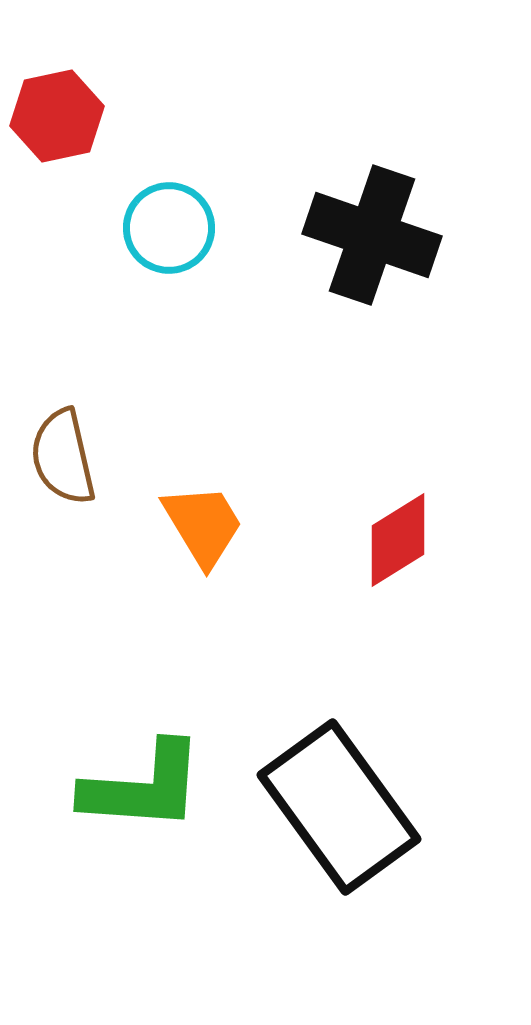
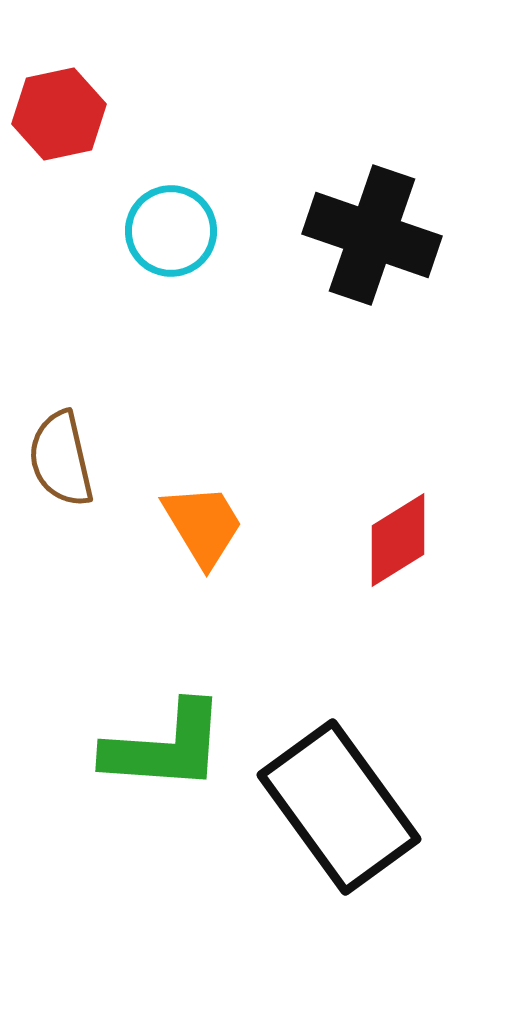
red hexagon: moved 2 px right, 2 px up
cyan circle: moved 2 px right, 3 px down
brown semicircle: moved 2 px left, 2 px down
green L-shape: moved 22 px right, 40 px up
